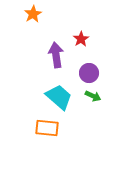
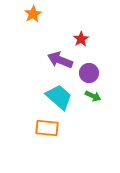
purple arrow: moved 4 px right, 5 px down; rotated 60 degrees counterclockwise
